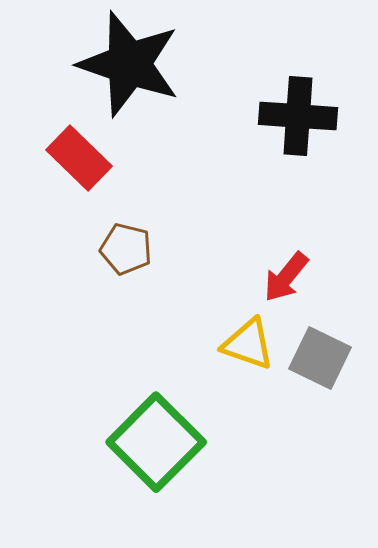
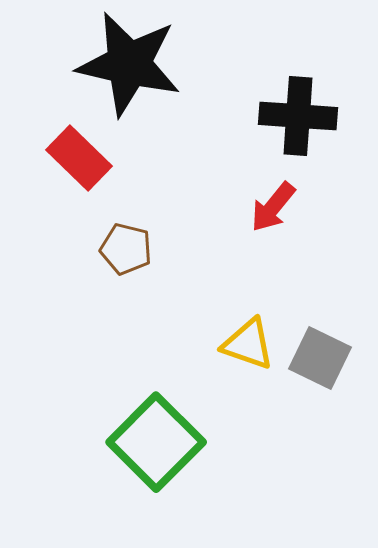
black star: rotated 6 degrees counterclockwise
red arrow: moved 13 px left, 70 px up
